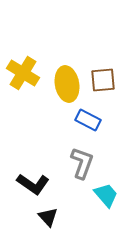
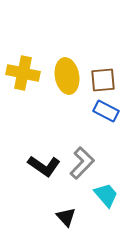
yellow cross: rotated 20 degrees counterclockwise
yellow ellipse: moved 8 px up
blue rectangle: moved 18 px right, 9 px up
gray L-shape: rotated 24 degrees clockwise
black L-shape: moved 11 px right, 18 px up
black triangle: moved 18 px right
